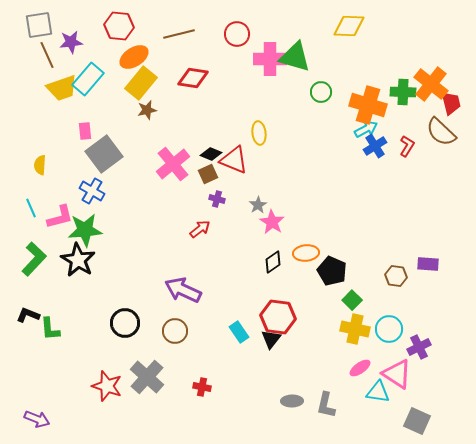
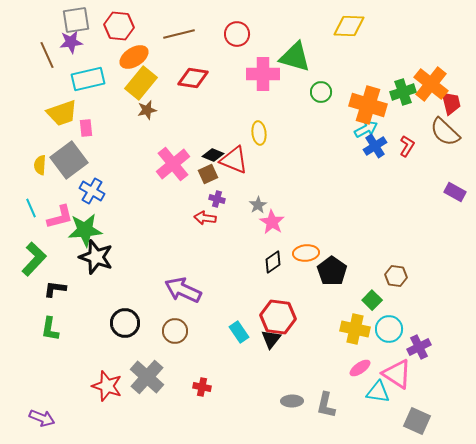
gray square at (39, 25): moved 37 px right, 5 px up
pink cross at (270, 59): moved 7 px left, 15 px down
cyan rectangle at (88, 79): rotated 36 degrees clockwise
yellow trapezoid at (62, 88): moved 25 px down
green cross at (403, 92): rotated 20 degrees counterclockwise
pink rectangle at (85, 131): moved 1 px right, 3 px up
brown semicircle at (441, 132): moved 4 px right
gray square at (104, 154): moved 35 px left, 6 px down
black diamond at (211, 154): moved 2 px right, 1 px down
red arrow at (200, 229): moved 5 px right, 11 px up; rotated 135 degrees counterclockwise
black star at (78, 260): moved 18 px right, 3 px up; rotated 12 degrees counterclockwise
purple rectangle at (428, 264): moved 27 px right, 72 px up; rotated 25 degrees clockwise
black pentagon at (332, 271): rotated 12 degrees clockwise
green square at (352, 300): moved 20 px right
black L-shape at (28, 315): moved 27 px right, 26 px up; rotated 15 degrees counterclockwise
green L-shape at (50, 329): rotated 15 degrees clockwise
purple arrow at (37, 419): moved 5 px right, 1 px up
